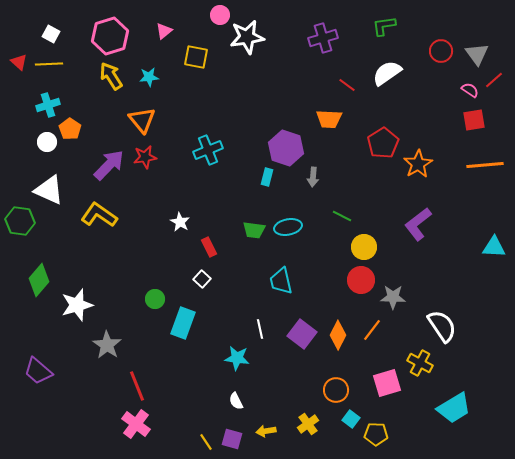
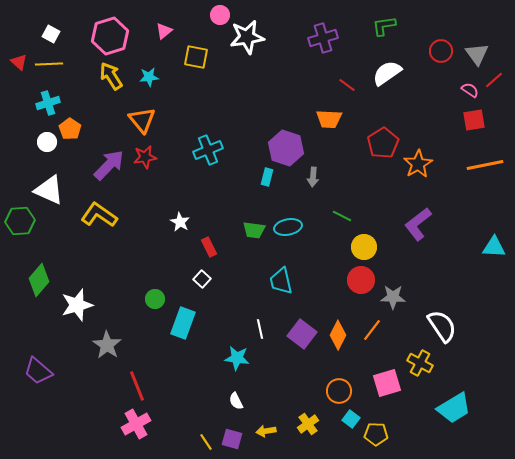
cyan cross at (48, 105): moved 2 px up
orange line at (485, 165): rotated 6 degrees counterclockwise
green hexagon at (20, 221): rotated 12 degrees counterclockwise
orange circle at (336, 390): moved 3 px right, 1 px down
pink cross at (136, 424): rotated 24 degrees clockwise
